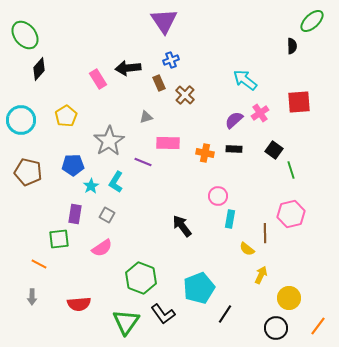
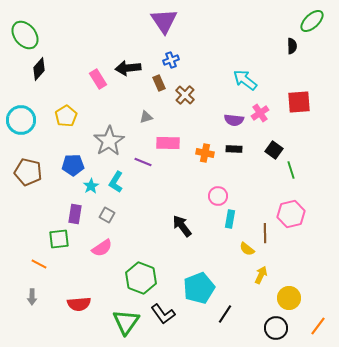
purple semicircle at (234, 120): rotated 132 degrees counterclockwise
